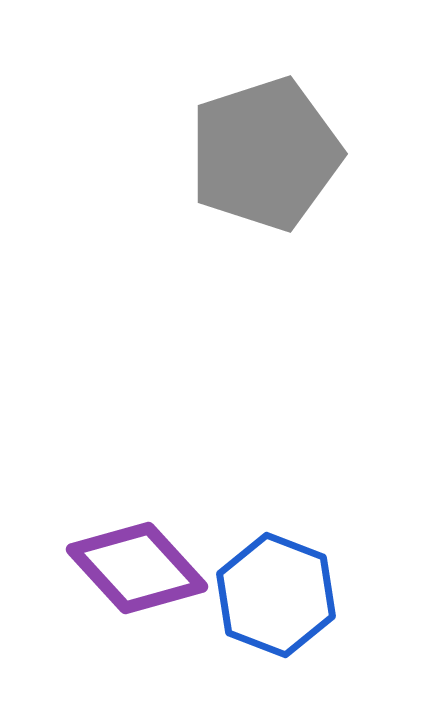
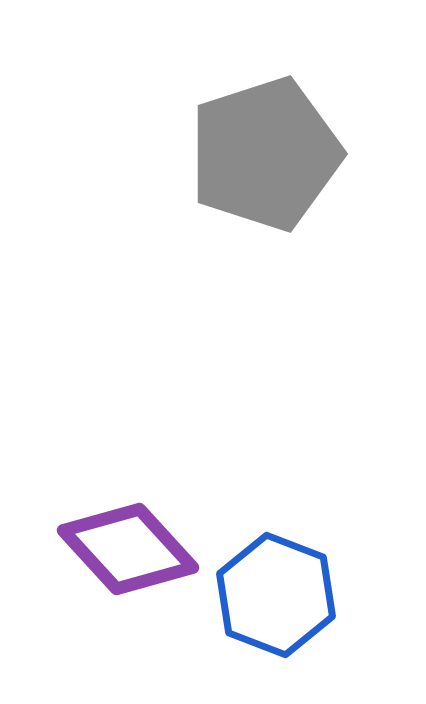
purple diamond: moved 9 px left, 19 px up
